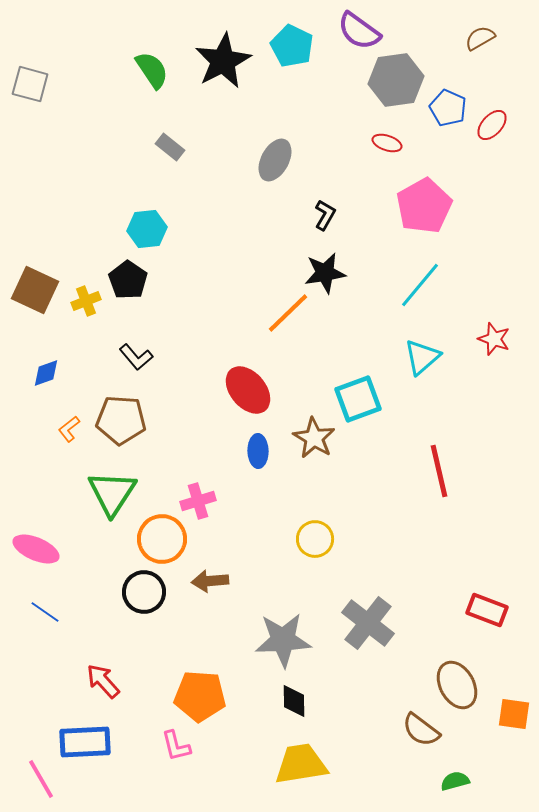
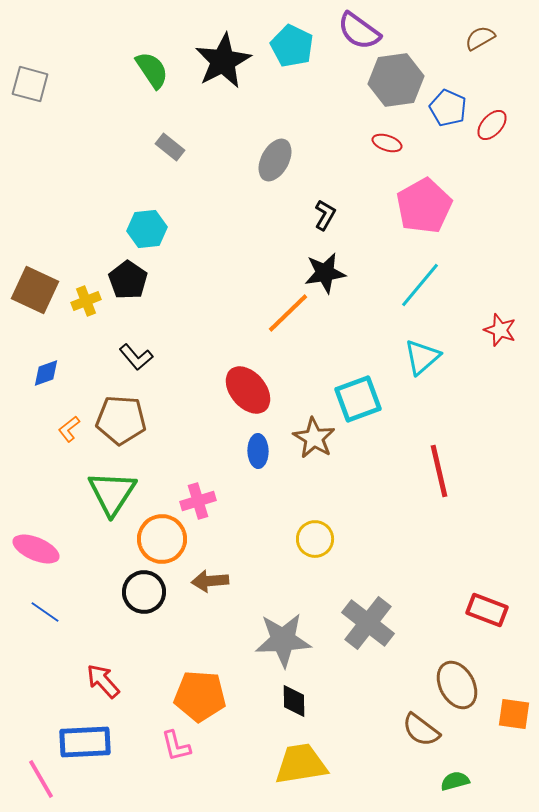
red star at (494, 339): moved 6 px right, 9 px up
